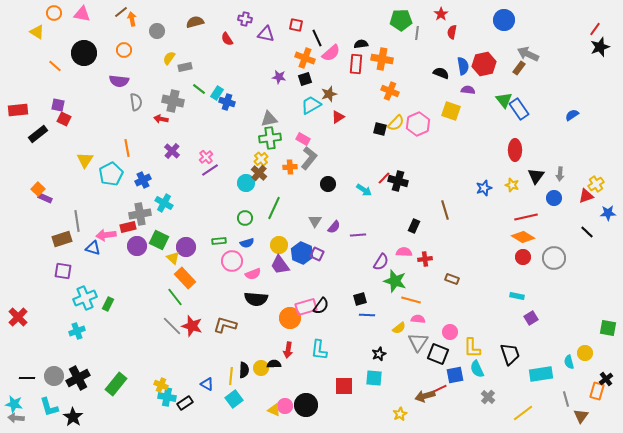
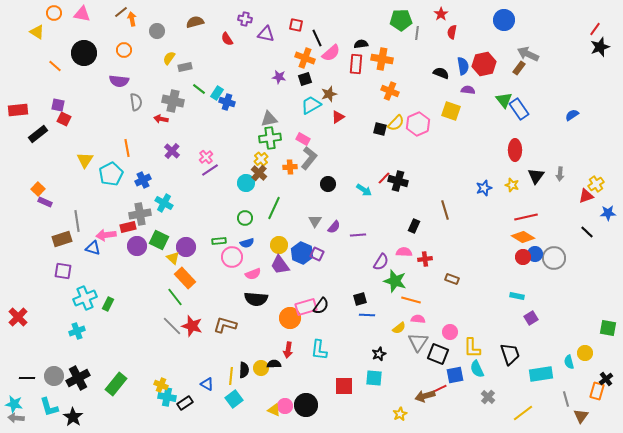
purple rectangle at (45, 198): moved 4 px down
blue circle at (554, 198): moved 19 px left, 56 px down
pink circle at (232, 261): moved 4 px up
